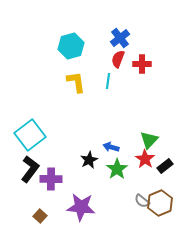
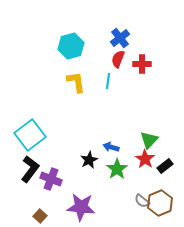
purple cross: rotated 20 degrees clockwise
